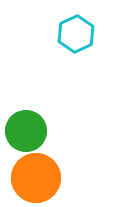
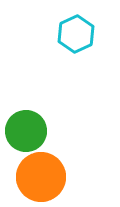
orange circle: moved 5 px right, 1 px up
